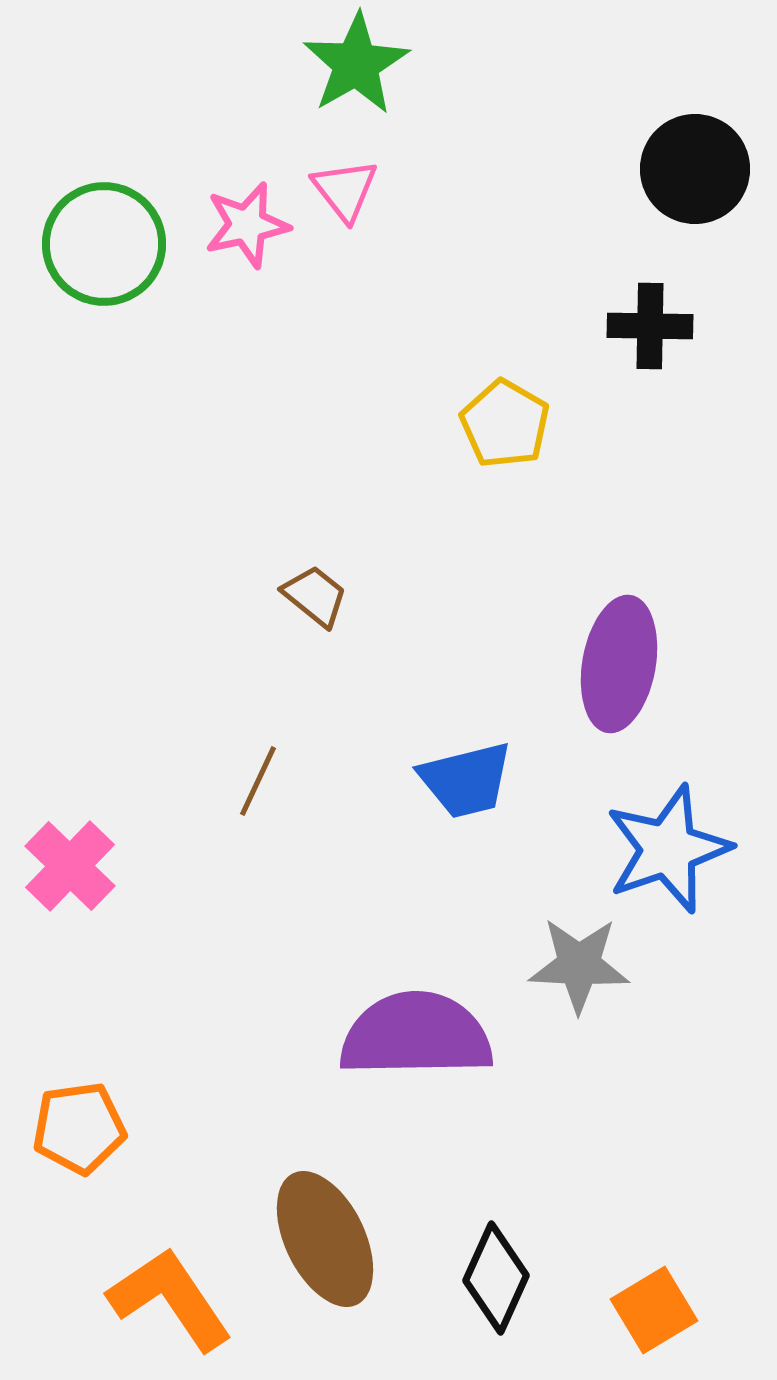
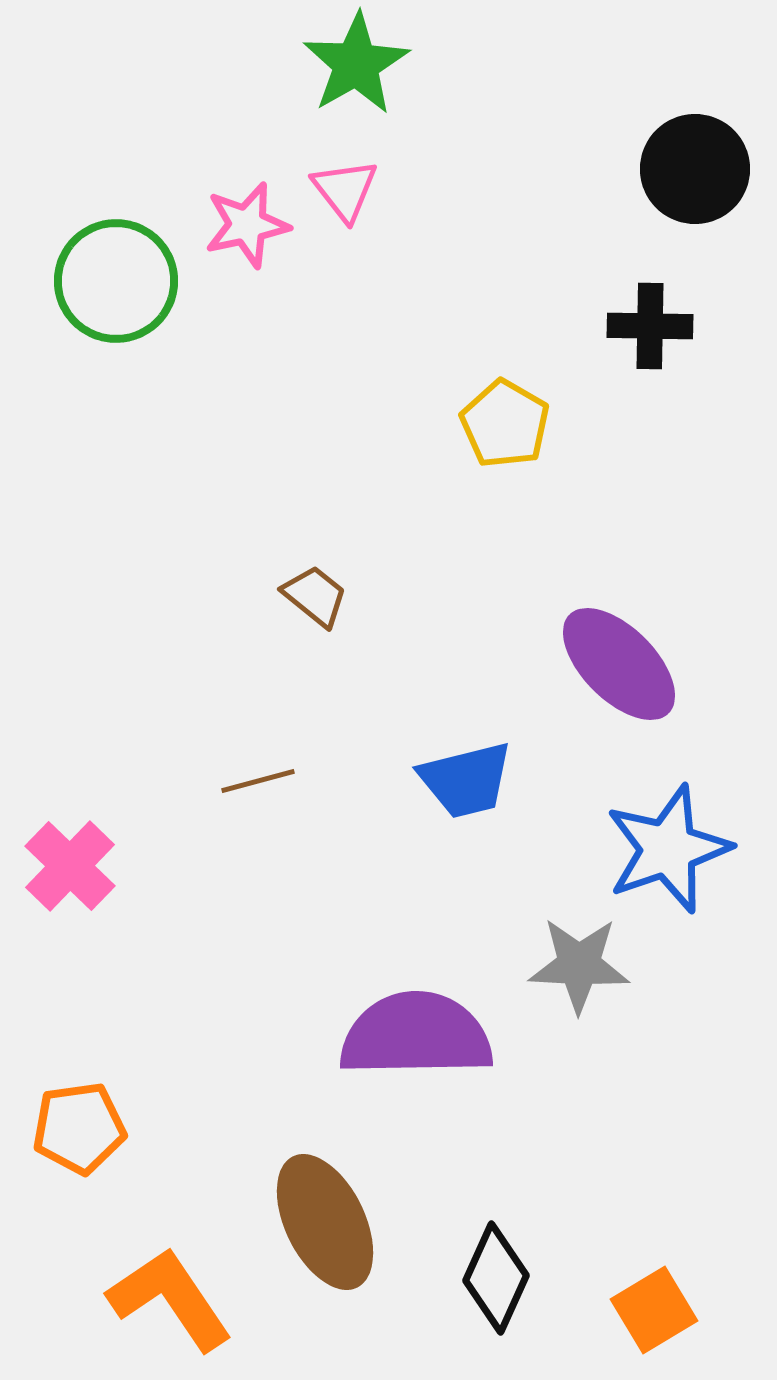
green circle: moved 12 px right, 37 px down
purple ellipse: rotated 55 degrees counterclockwise
brown line: rotated 50 degrees clockwise
brown ellipse: moved 17 px up
